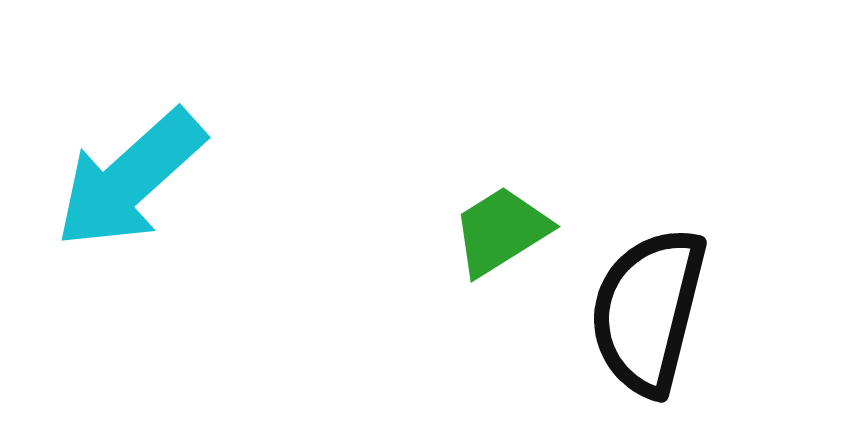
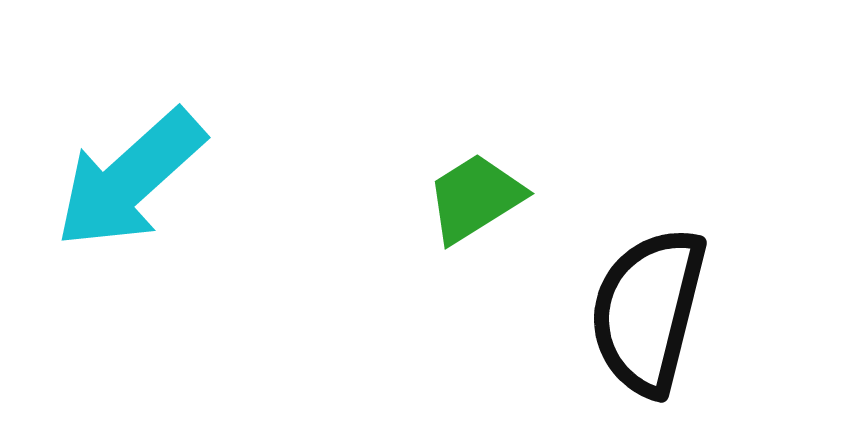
green trapezoid: moved 26 px left, 33 px up
